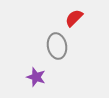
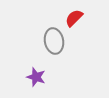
gray ellipse: moved 3 px left, 5 px up
